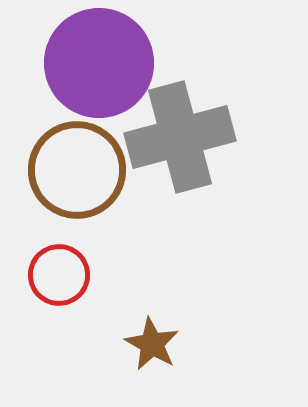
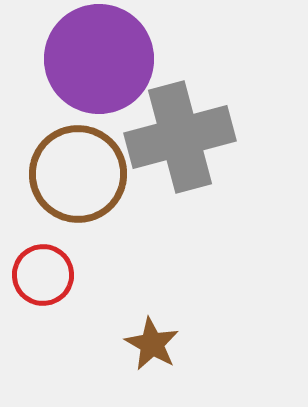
purple circle: moved 4 px up
brown circle: moved 1 px right, 4 px down
red circle: moved 16 px left
